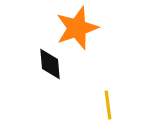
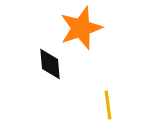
orange star: moved 4 px right
